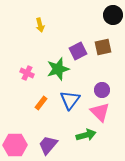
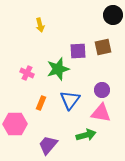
purple square: rotated 24 degrees clockwise
orange rectangle: rotated 16 degrees counterclockwise
pink triangle: moved 1 px right, 1 px down; rotated 35 degrees counterclockwise
pink hexagon: moved 21 px up
